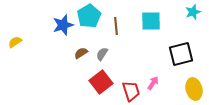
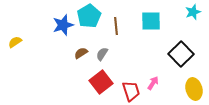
black square: rotated 30 degrees counterclockwise
